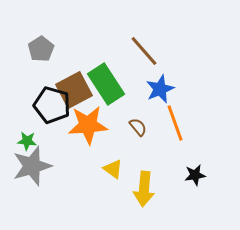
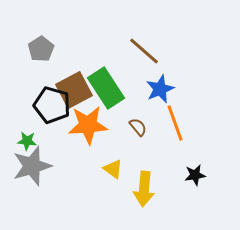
brown line: rotated 8 degrees counterclockwise
green rectangle: moved 4 px down
